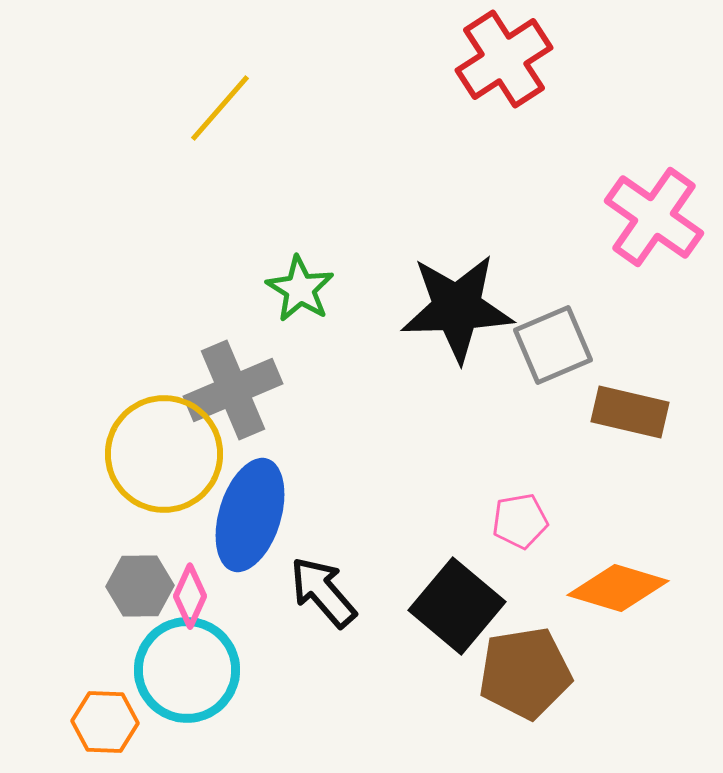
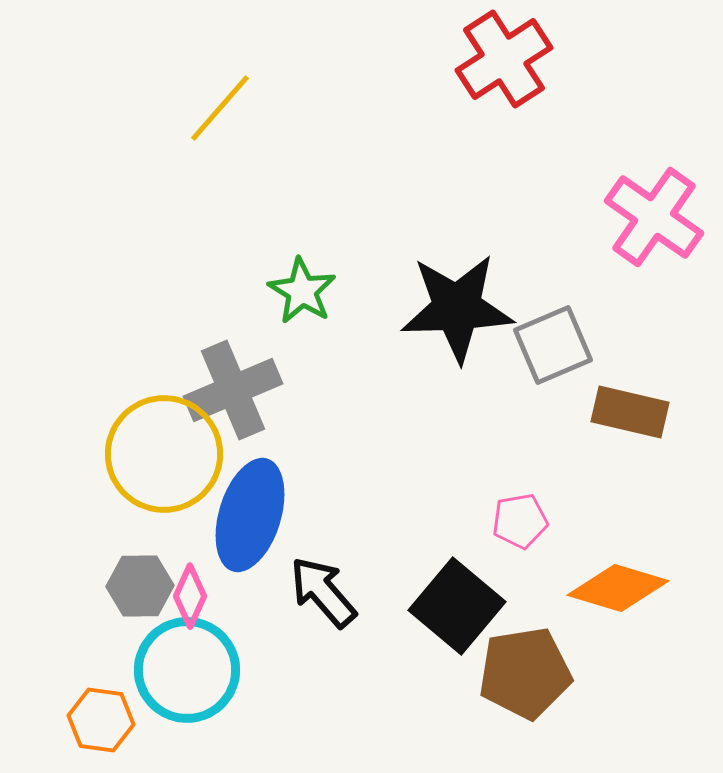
green star: moved 2 px right, 2 px down
orange hexagon: moved 4 px left, 2 px up; rotated 6 degrees clockwise
